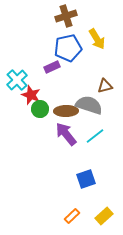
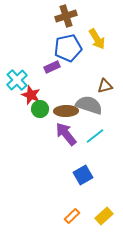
blue square: moved 3 px left, 4 px up; rotated 12 degrees counterclockwise
